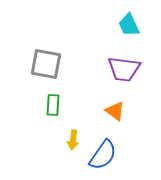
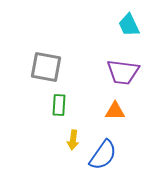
gray square: moved 3 px down
purple trapezoid: moved 1 px left, 3 px down
green rectangle: moved 6 px right
orange triangle: rotated 35 degrees counterclockwise
